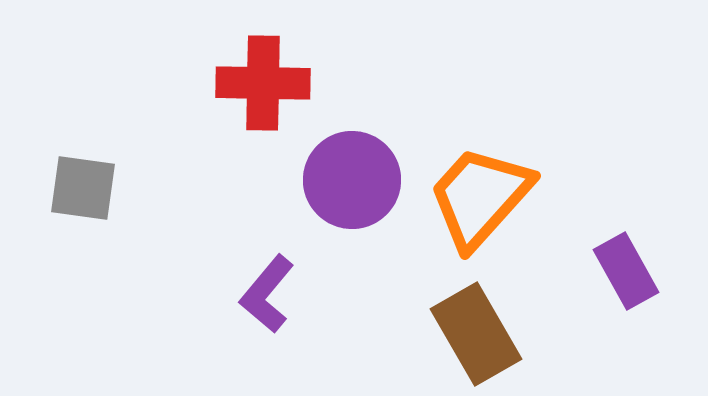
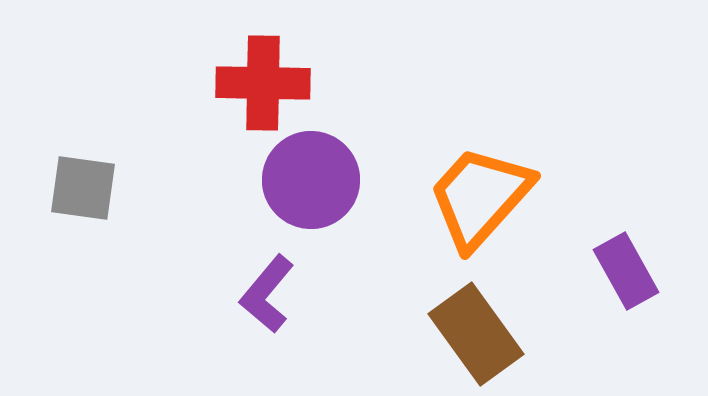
purple circle: moved 41 px left
brown rectangle: rotated 6 degrees counterclockwise
